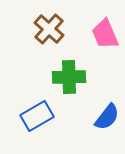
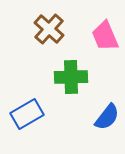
pink trapezoid: moved 2 px down
green cross: moved 2 px right
blue rectangle: moved 10 px left, 2 px up
